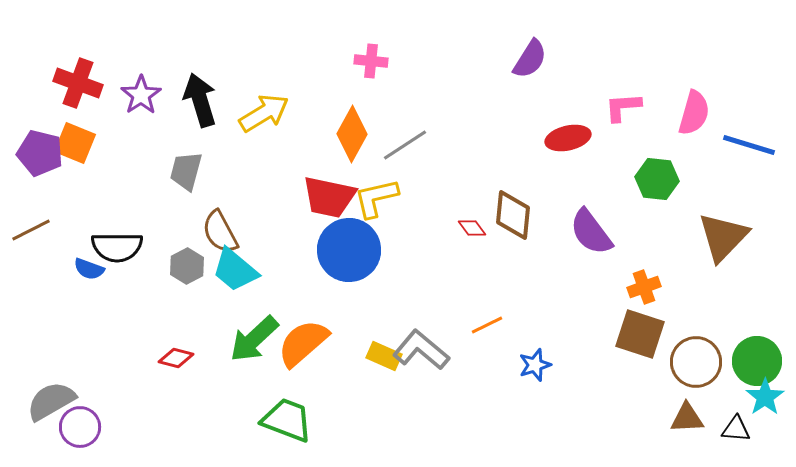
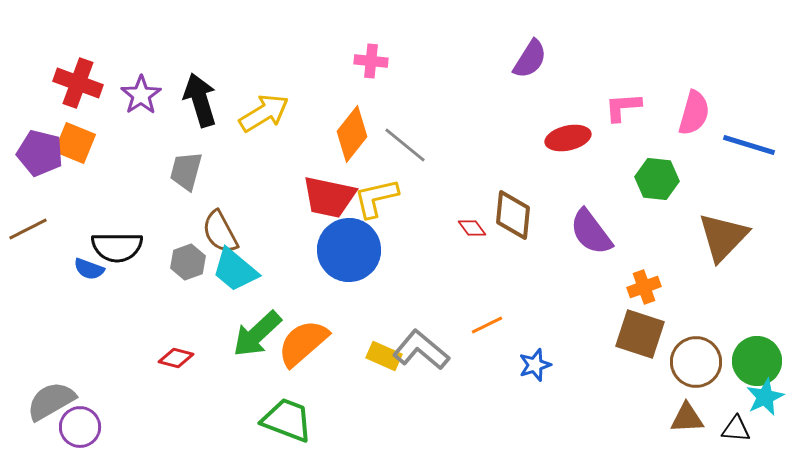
orange diamond at (352, 134): rotated 10 degrees clockwise
gray line at (405, 145): rotated 72 degrees clockwise
brown line at (31, 230): moved 3 px left, 1 px up
gray hexagon at (187, 266): moved 1 px right, 4 px up; rotated 8 degrees clockwise
green arrow at (254, 339): moved 3 px right, 5 px up
cyan star at (765, 397): rotated 9 degrees clockwise
